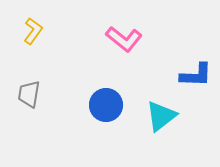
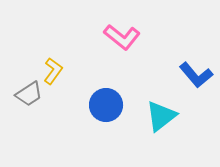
yellow L-shape: moved 20 px right, 40 px down
pink L-shape: moved 2 px left, 2 px up
blue L-shape: rotated 48 degrees clockwise
gray trapezoid: rotated 132 degrees counterclockwise
